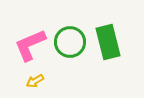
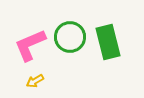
green circle: moved 5 px up
